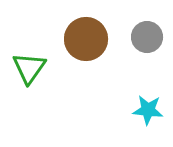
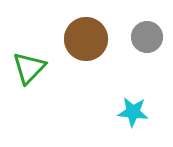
green triangle: rotated 9 degrees clockwise
cyan star: moved 15 px left, 2 px down
